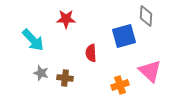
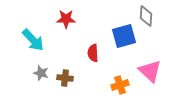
red semicircle: moved 2 px right
